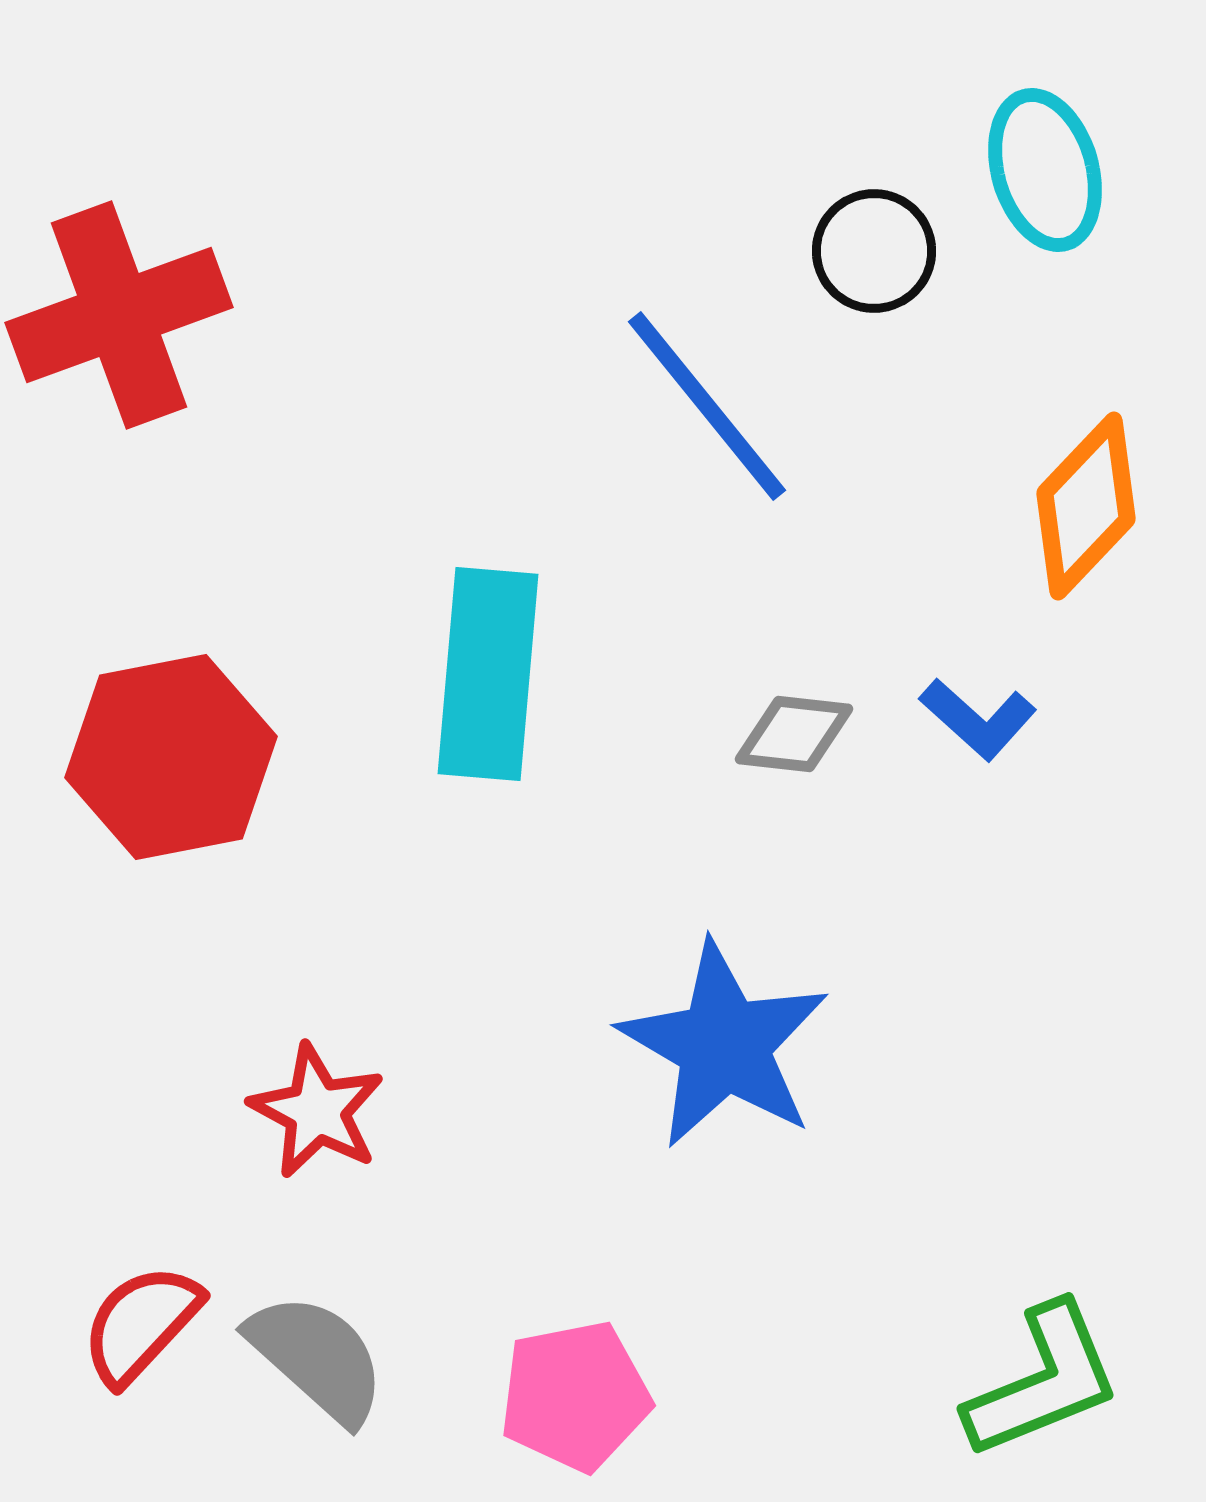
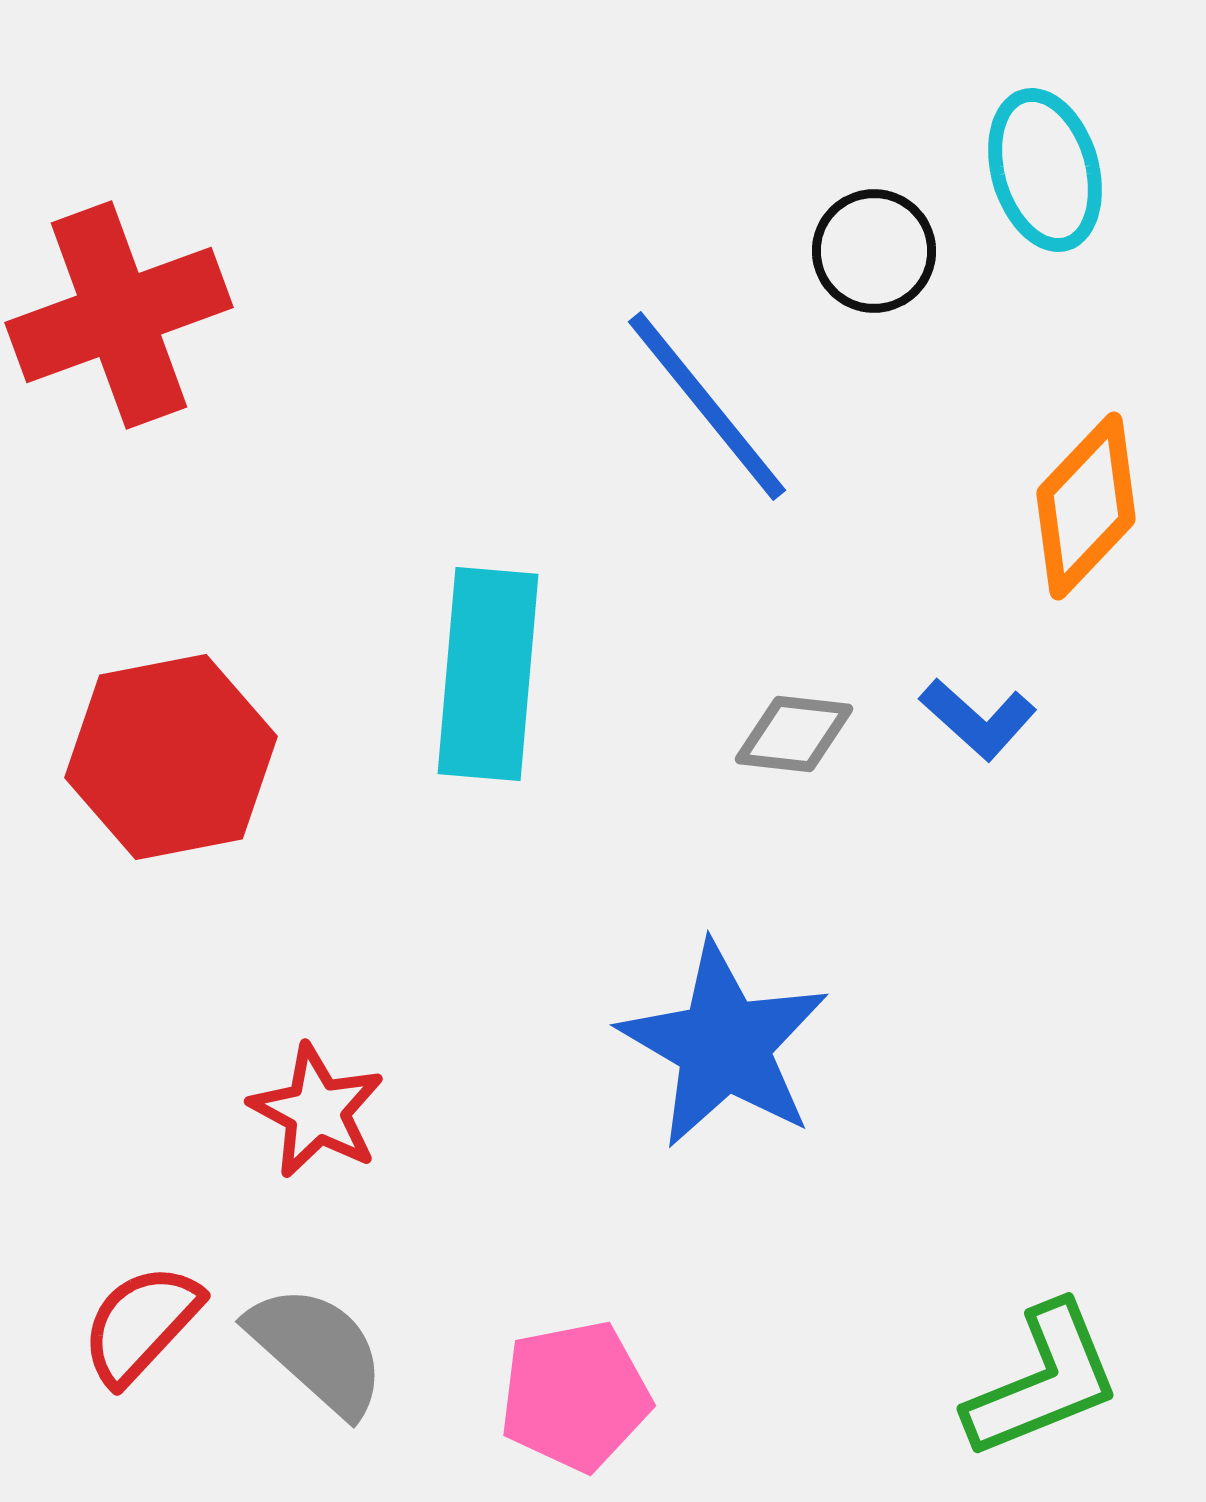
gray semicircle: moved 8 px up
